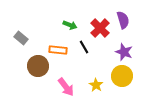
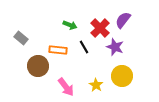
purple semicircle: rotated 126 degrees counterclockwise
purple star: moved 9 px left, 5 px up
